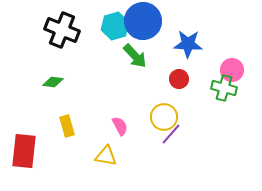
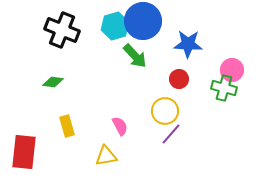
yellow circle: moved 1 px right, 6 px up
red rectangle: moved 1 px down
yellow triangle: rotated 20 degrees counterclockwise
